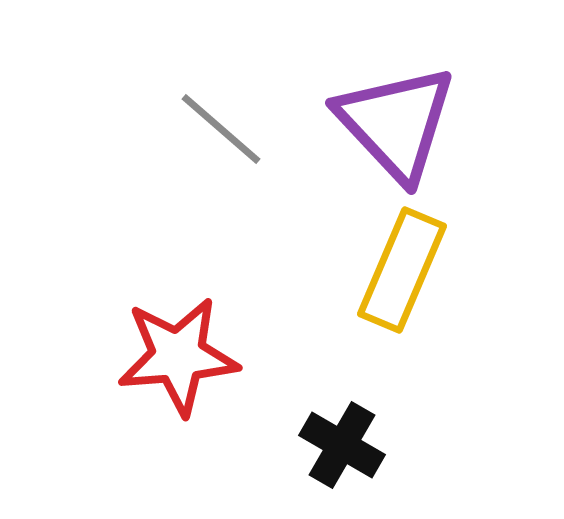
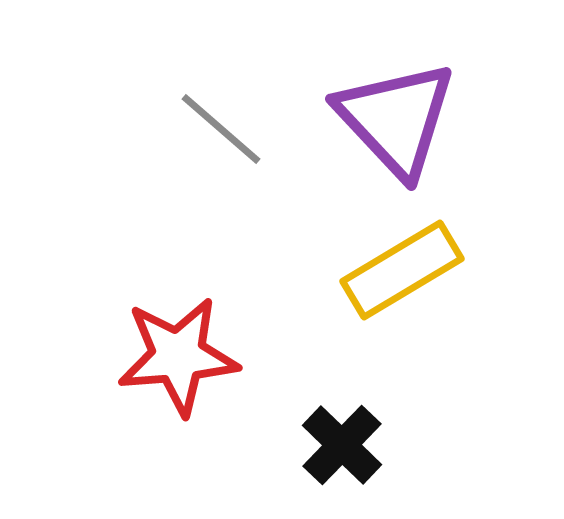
purple triangle: moved 4 px up
yellow rectangle: rotated 36 degrees clockwise
black cross: rotated 14 degrees clockwise
